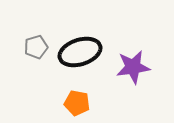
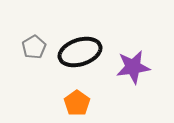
gray pentagon: moved 2 px left; rotated 15 degrees counterclockwise
orange pentagon: rotated 25 degrees clockwise
